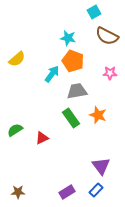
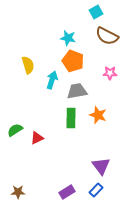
cyan square: moved 2 px right
yellow semicircle: moved 11 px right, 6 px down; rotated 66 degrees counterclockwise
cyan arrow: moved 6 px down; rotated 18 degrees counterclockwise
green rectangle: rotated 36 degrees clockwise
red triangle: moved 5 px left
